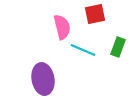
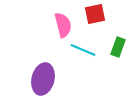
pink semicircle: moved 1 px right, 2 px up
purple ellipse: rotated 24 degrees clockwise
